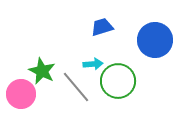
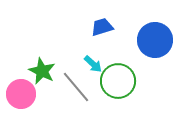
cyan arrow: rotated 48 degrees clockwise
